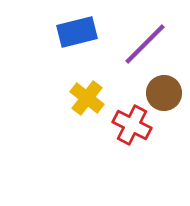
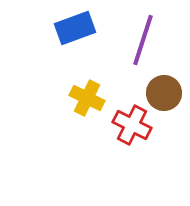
blue rectangle: moved 2 px left, 4 px up; rotated 6 degrees counterclockwise
purple line: moved 2 px left, 4 px up; rotated 27 degrees counterclockwise
yellow cross: rotated 12 degrees counterclockwise
